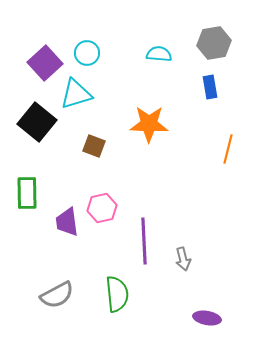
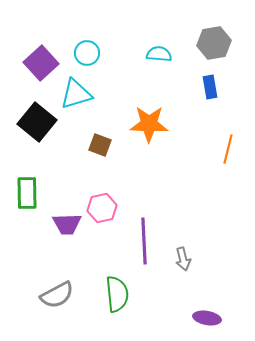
purple square: moved 4 px left
brown square: moved 6 px right, 1 px up
purple trapezoid: moved 2 px down; rotated 84 degrees counterclockwise
